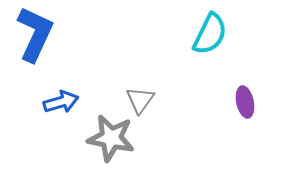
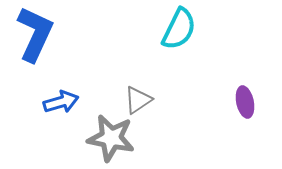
cyan semicircle: moved 31 px left, 5 px up
gray triangle: moved 2 px left; rotated 20 degrees clockwise
